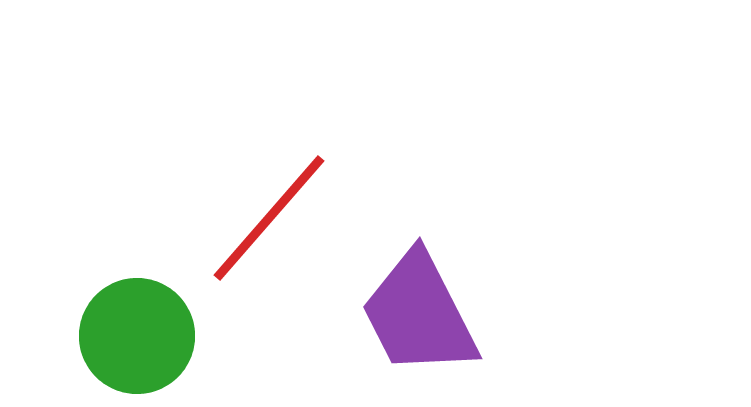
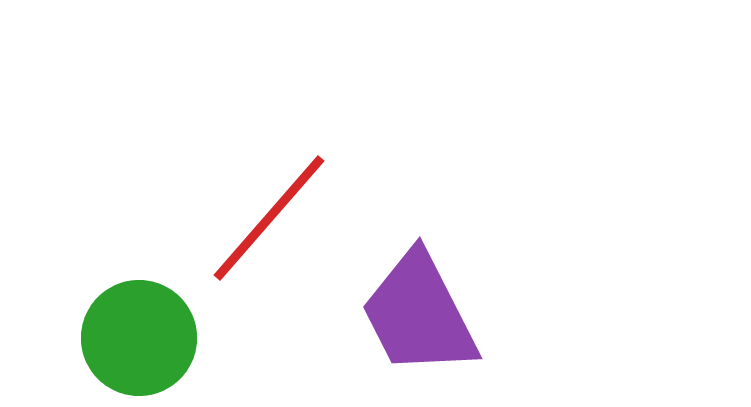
green circle: moved 2 px right, 2 px down
